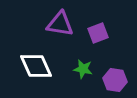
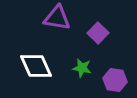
purple triangle: moved 3 px left, 6 px up
purple square: rotated 25 degrees counterclockwise
green star: moved 1 px left, 1 px up
